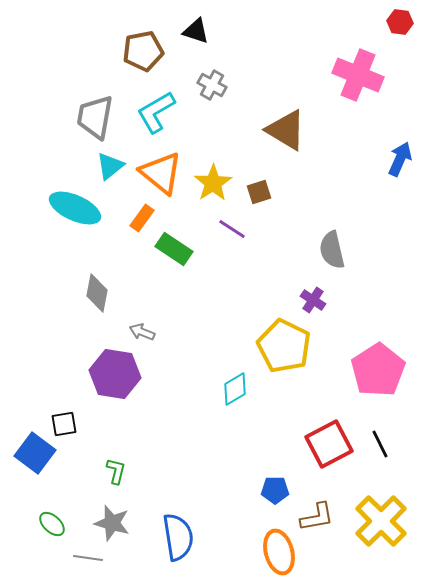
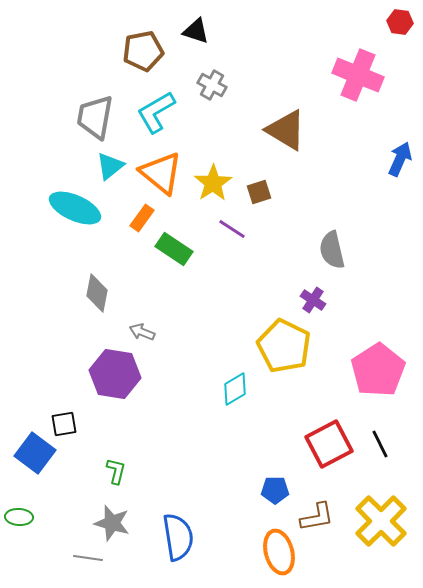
green ellipse: moved 33 px left, 7 px up; rotated 40 degrees counterclockwise
